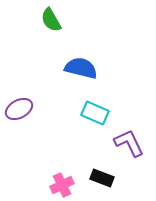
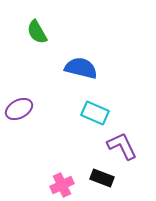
green semicircle: moved 14 px left, 12 px down
purple L-shape: moved 7 px left, 3 px down
